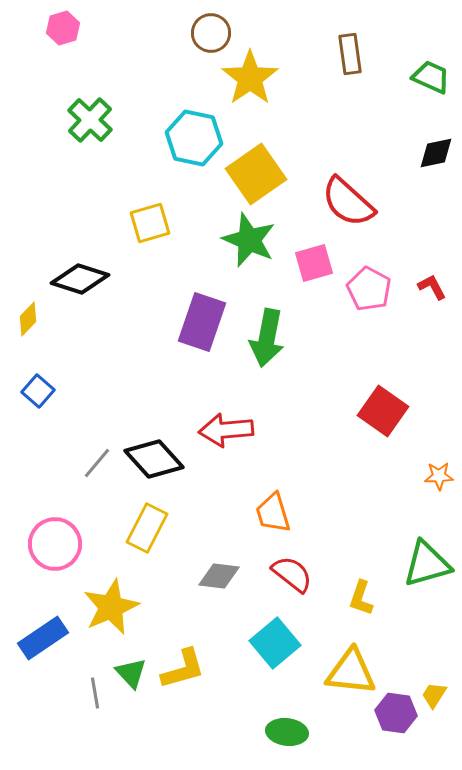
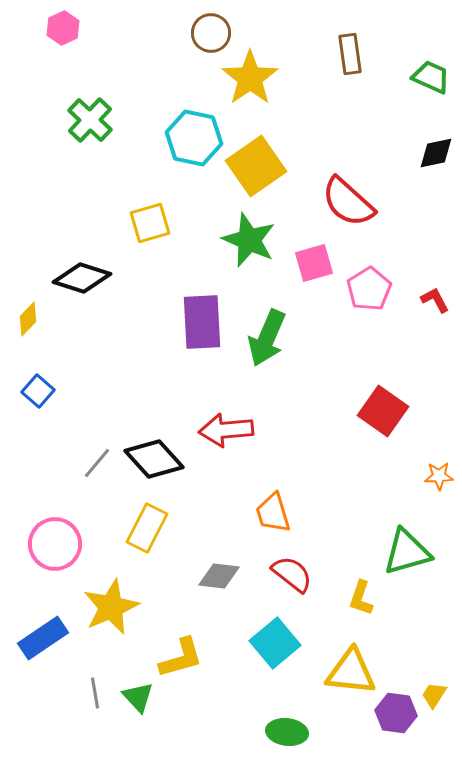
pink hexagon at (63, 28): rotated 8 degrees counterclockwise
yellow square at (256, 174): moved 8 px up
black diamond at (80, 279): moved 2 px right, 1 px up
red L-shape at (432, 287): moved 3 px right, 13 px down
pink pentagon at (369, 289): rotated 12 degrees clockwise
purple rectangle at (202, 322): rotated 22 degrees counterclockwise
green arrow at (267, 338): rotated 12 degrees clockwise
green triangle at (427, 564): moved 20 px left, 12 px up
yellow L-shape at (183, 669): moved 2 px left, 11 px up
green triangle at (131, 673): moved 7 px right, 24 px down
